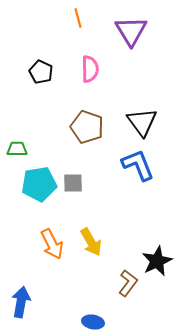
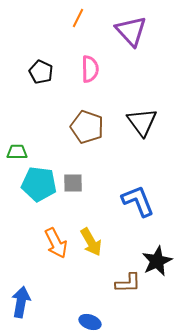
orange line: rotated 42 degrees clockwise
purple triangle: rotated 12 degrees counterclockwise
green trapezoid: moved 3 px down
blue L-shape: moved 36 px down
cyan pentagon: rotated 16 degrees clockwise
orange arrow: moved 4 px right, 1 px up
brown L-shape: rotated 52 degrees clockwise
blue ellipse: moved 3 px left; rotated 10 degrees clockwise
